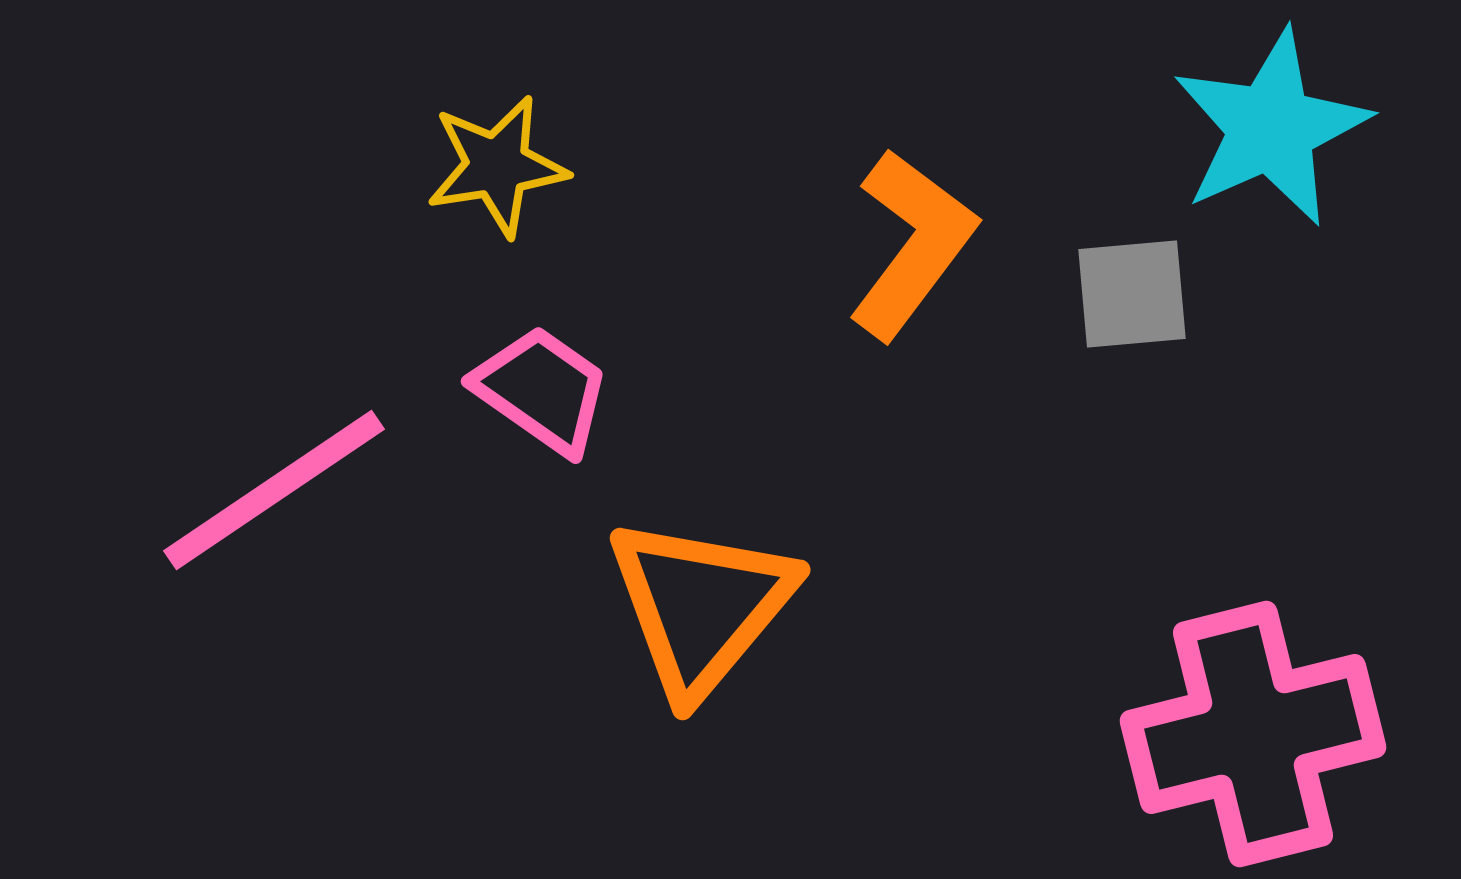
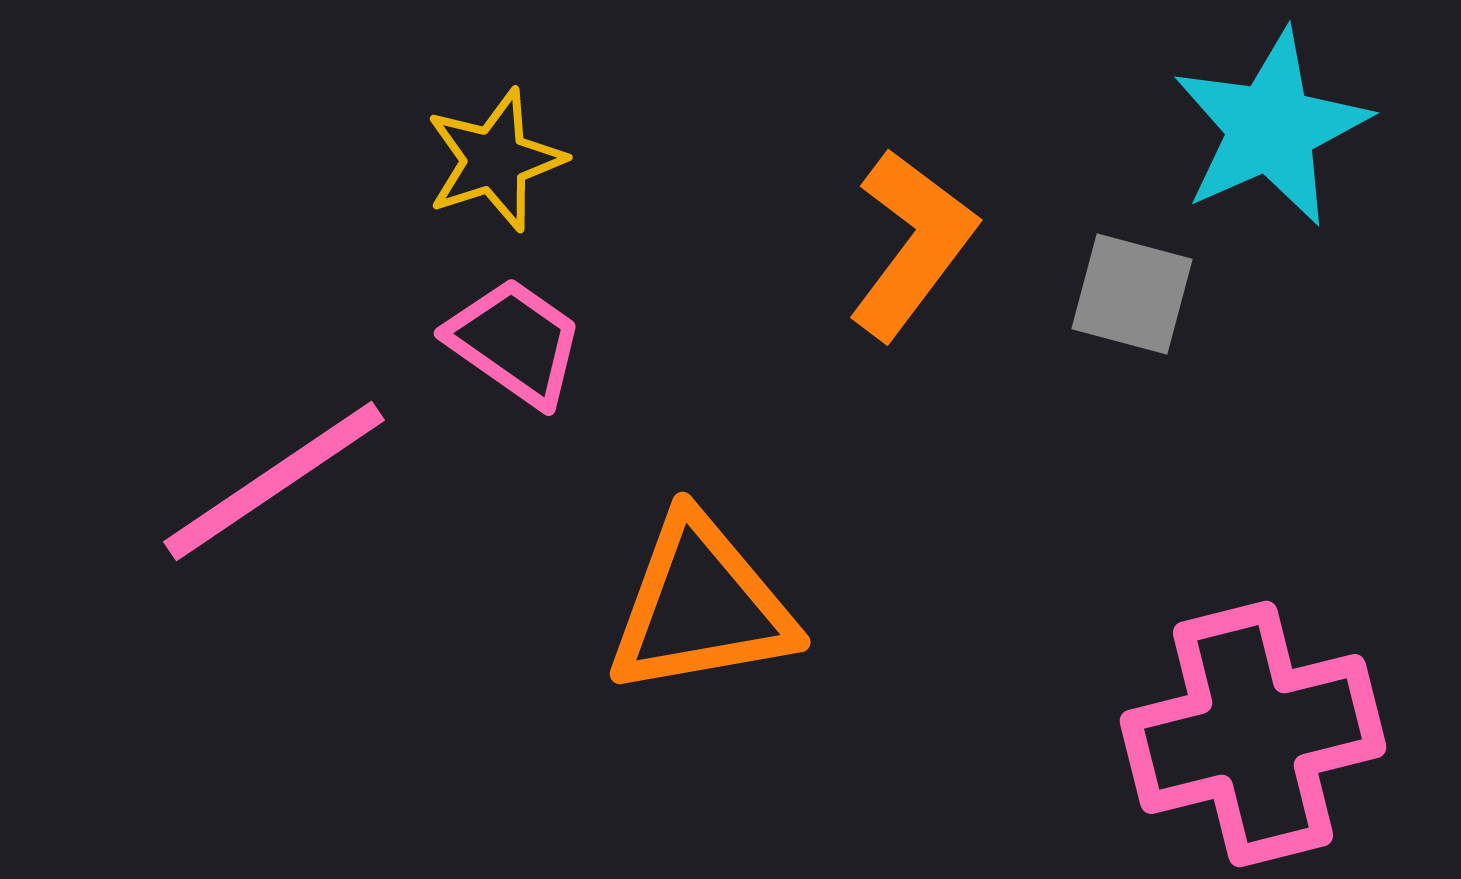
yellow star: moved 2 px left, 6 px up; rotated 9 degrees counterclockwise
gray square: rotated 20 degrees clockwise
pink trapezoid: moved 27 px left, 48 px up
pink line: moved 9 px up
orange triangle: rotated 40 degrees clockwise
